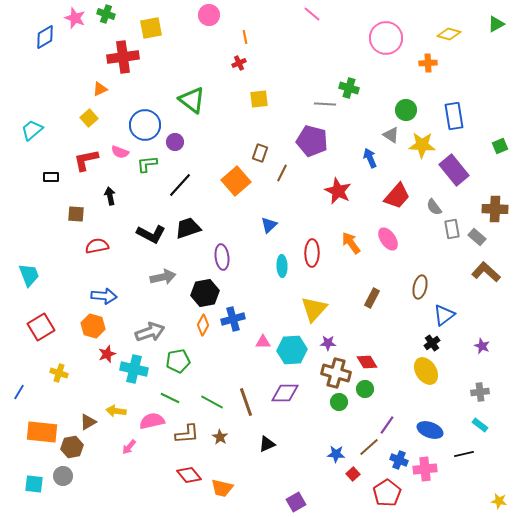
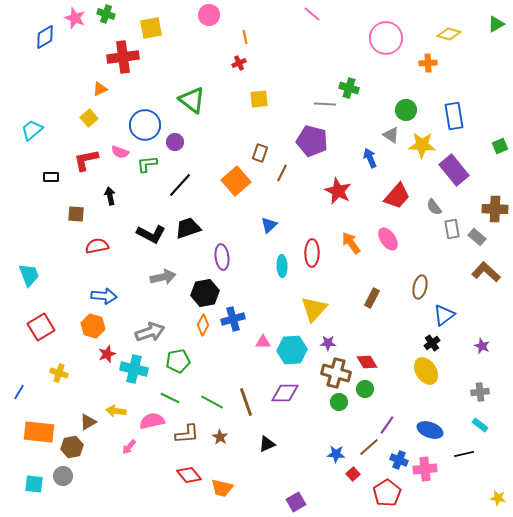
orange rectangle at (42, 432): moved 3 px left
yellow star at (499, 501): moved 1 px left, 3 px up
